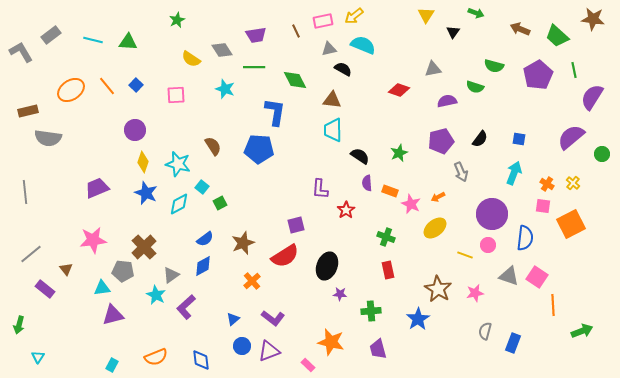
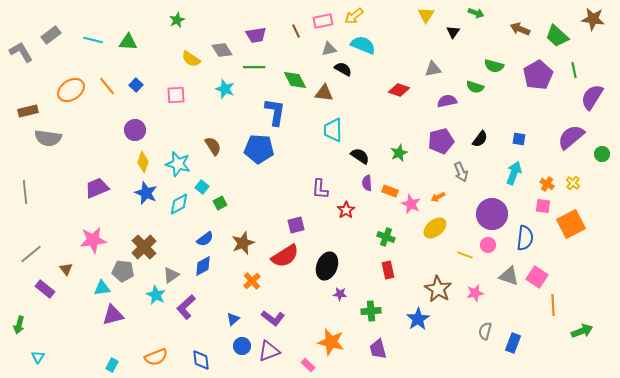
brown triangle at (332, 100): moved 8 px left, 7 px up
